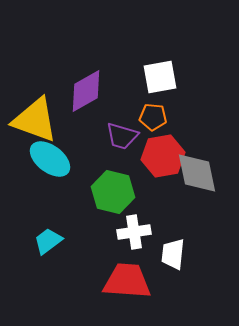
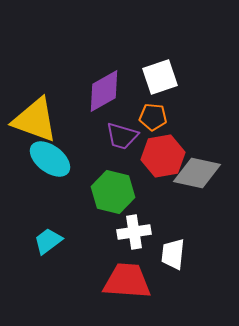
white square: rotated 9 degrees counterclockwise
purple diamond: moved 18 px right
gray diamond: rotated 66 degrees counterclockwise
